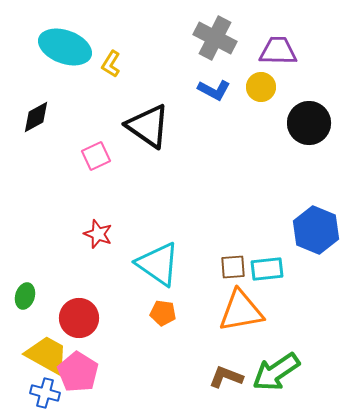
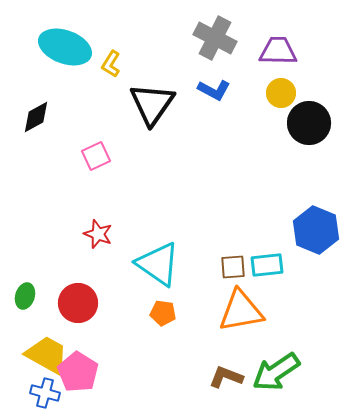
yellow circle: moved 20 px right, 6 px down
black triangle: moved 4 px right, 22 px up; rotated 30 degrees clockwise
cyan rectangle: moved 4 px up
red circle: moved 1 px left, 15 px up
